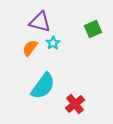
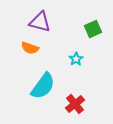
cyan star: moved 23 px right, 16 px down
orange semicircle: rotated 108 degrees counterclockwise
